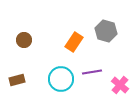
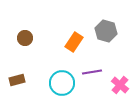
brown circle: moved 1 px right, 2 px up
cyan circle: moved 1 px right, 4 px down
